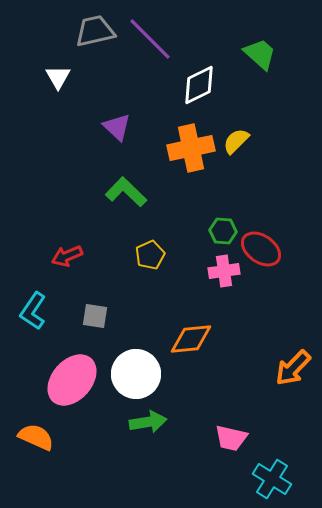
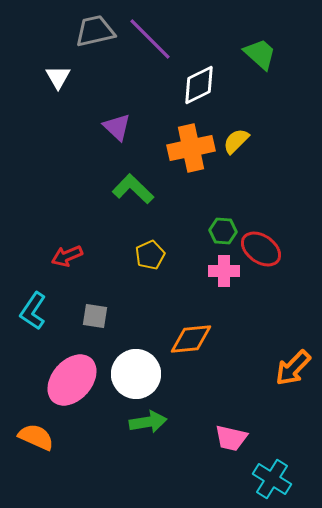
green L-shape: moved 7 px right, 3 px up
pink cross: rotated 8 degrees clockwise
